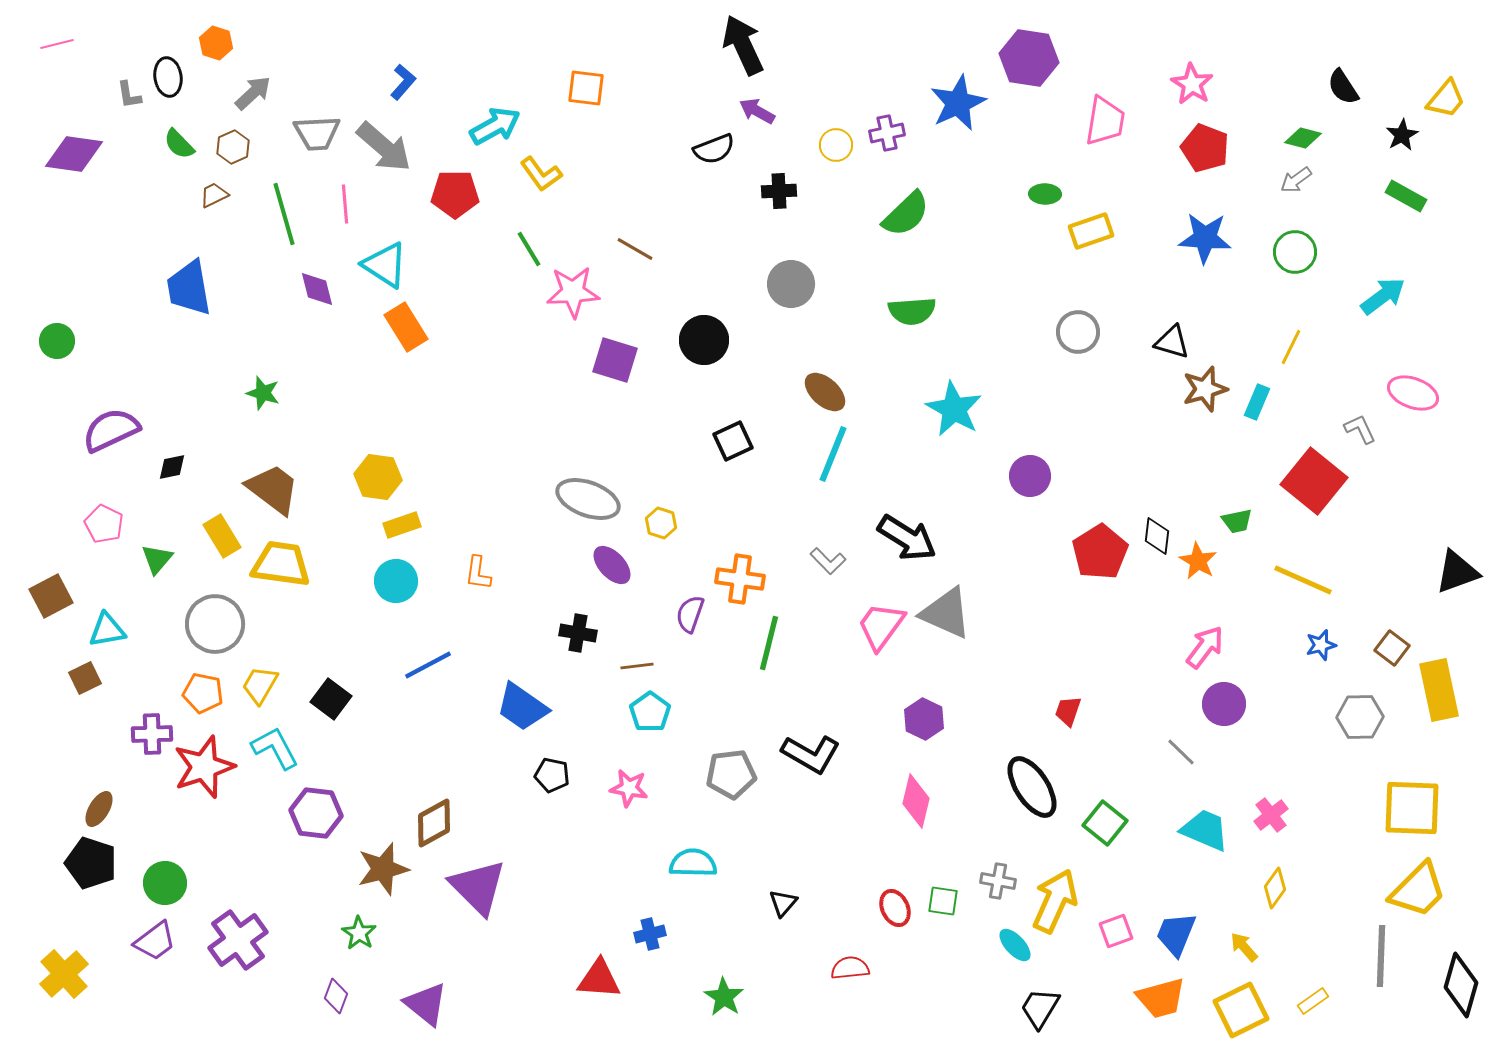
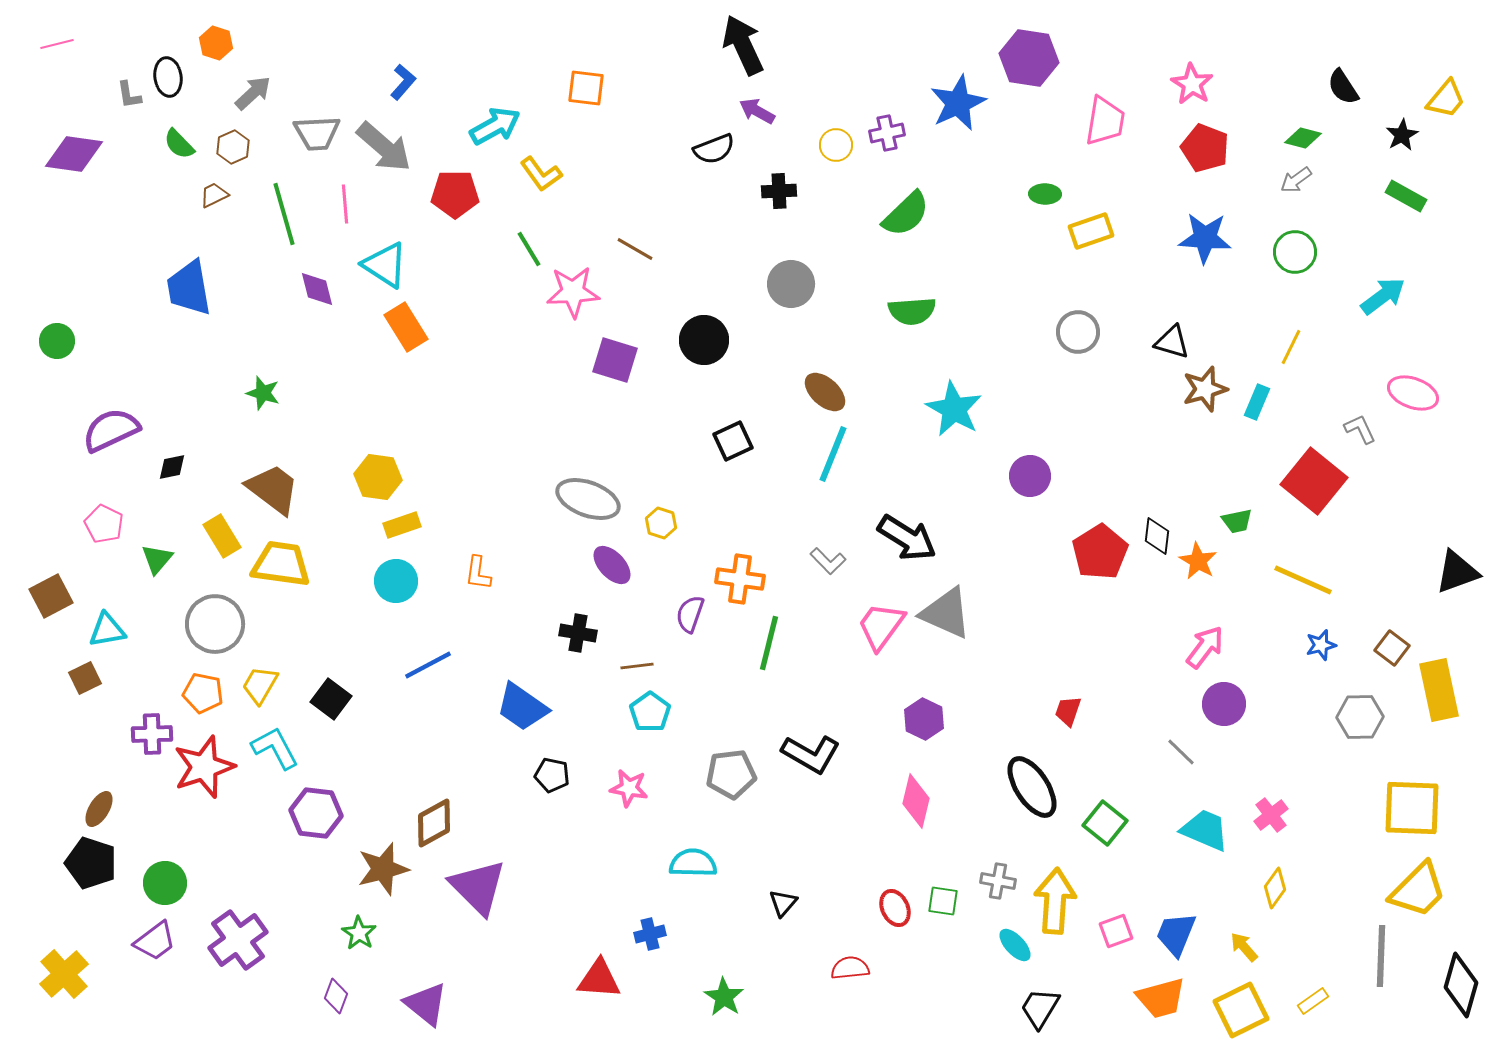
yellow arrow at (1055, 901): rotated 20 degrees counterclockwise
